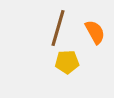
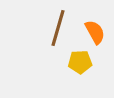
yellow pentagon: moved 13 px right
